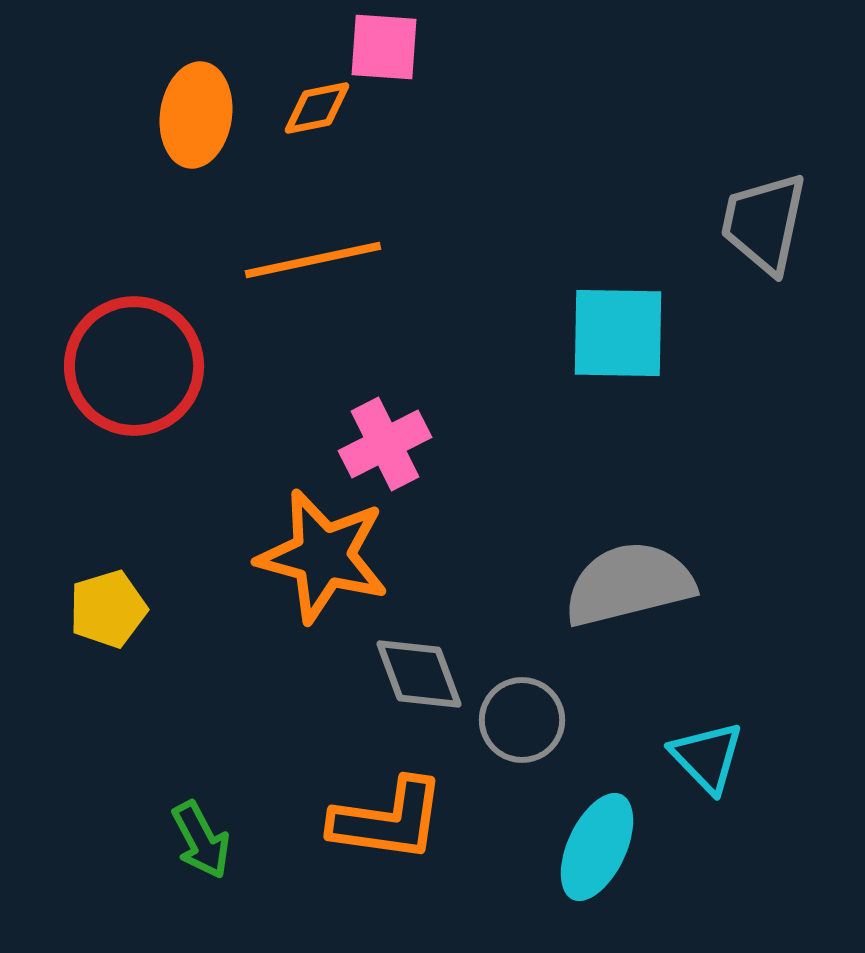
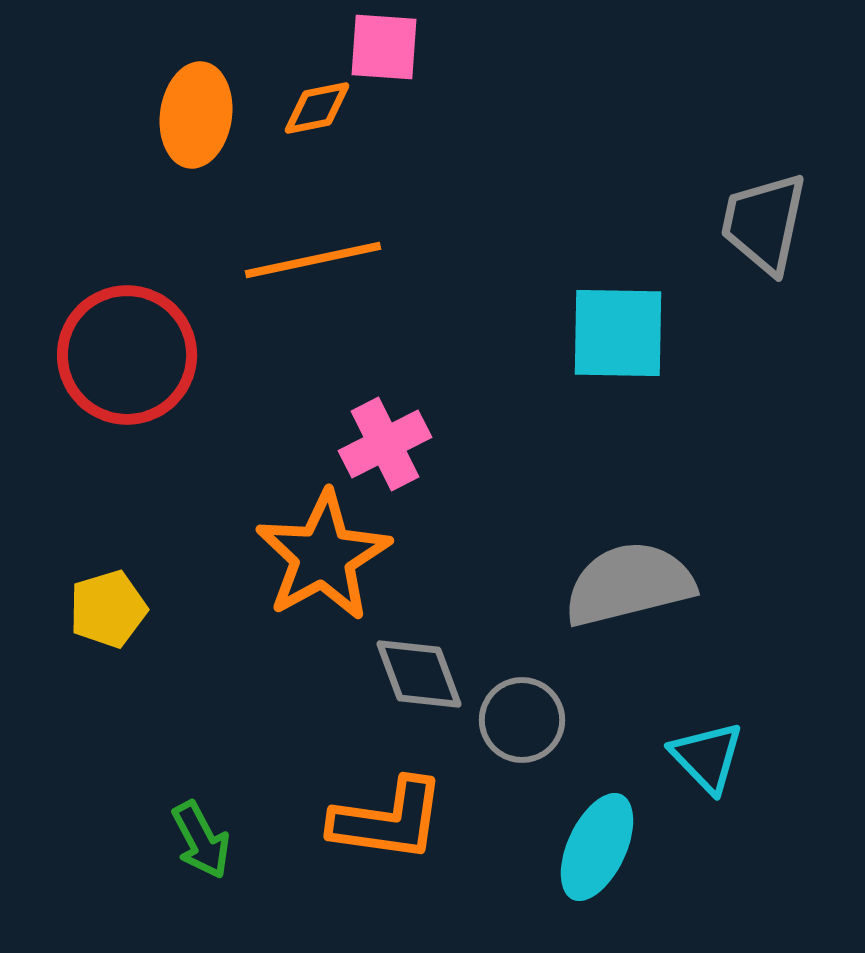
red circle: moved 7 px left, 11 px up
orange star: rotated 28 degrees clockwise
